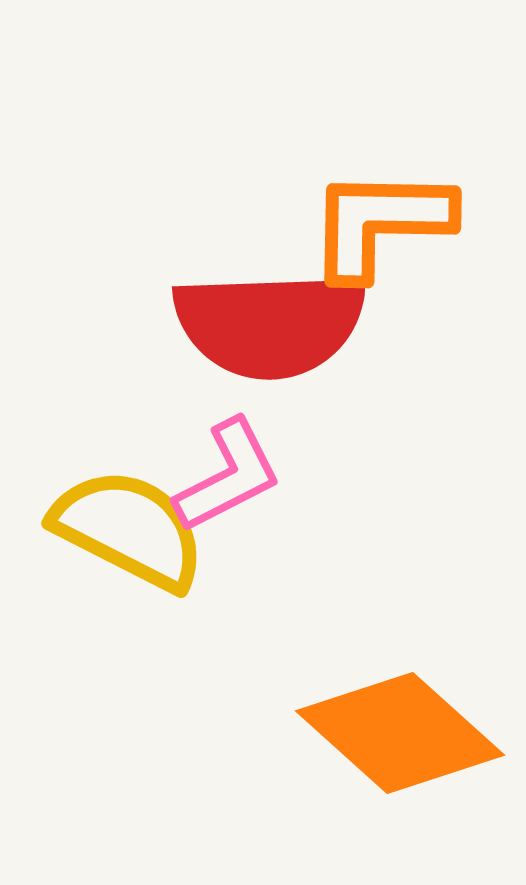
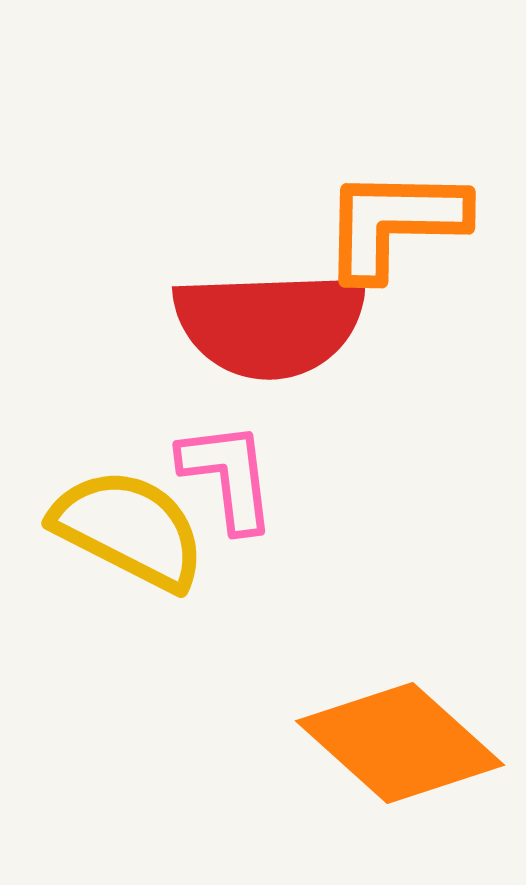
orange L-shape: moved 14 px right
pink L-shape: rotated 70 degrees counterclockwise
orange diamond: moved 10 px down
